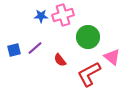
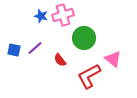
blue star: rotated 16 degrees clockwise
green circle: moved 4 px left, 1 px down
blue square: rotated 24 degrees clockwise
pink triangle: moved 1 px right, 2 px down
red L-shape: moved 2 px down
